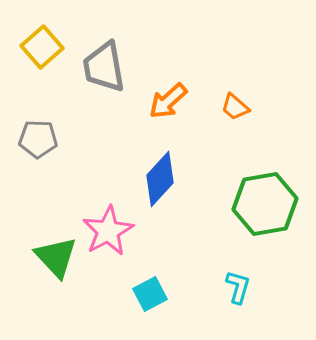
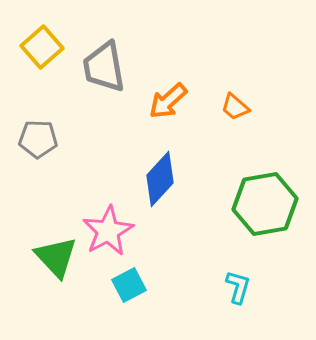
cyan square: moved 21 px left, 9 px up
